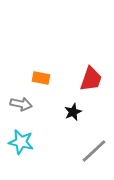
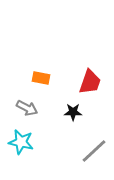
red trapezoid: moved 1 px left, 3 px down
gray arrow: moved 6 px right, 4 px down; rotated 15 degrees clockwise
black star: rotated 24 degrees clockwise
